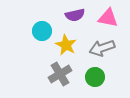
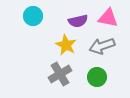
purple semicircle: moved 3 px right, 6 px down
cyan circle: moved 9 px left, 15 px up
gray arrow: moved 2 px up
green circle: moved 2 px right
